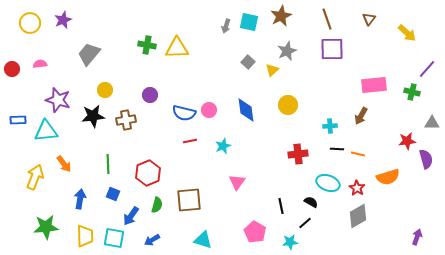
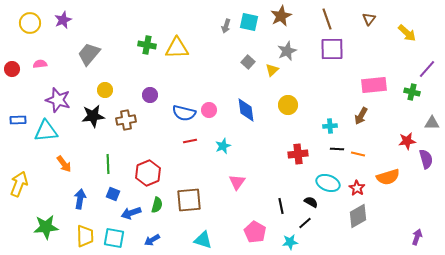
yellow arrow at (35, 177): moved 16 px left, 7 px down
blue arrow at (131, 216): moved 3 px up; rotated 36 degrees clockwise
